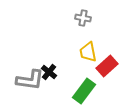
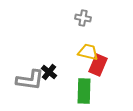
yellow trapezoid: rotated 115 degrees clockwise
red rectangle: moved 9 px left, 1 px up; rotated 25 degrees counterclockwise
green rectangle: rotated 35 degrees counterclockwise
